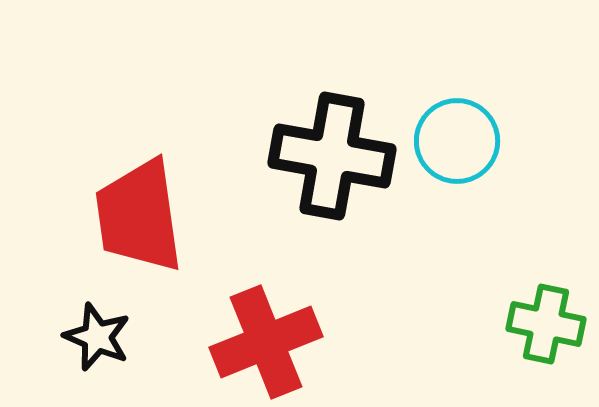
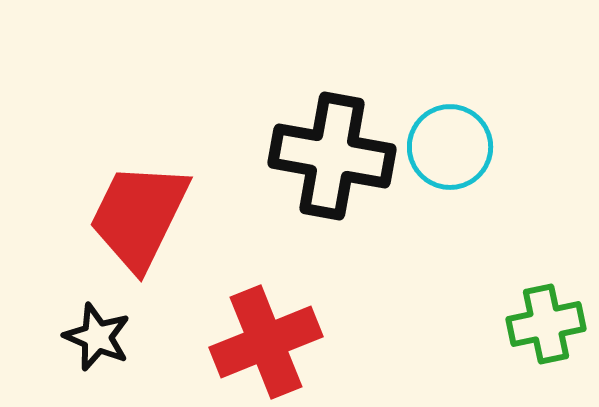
cyan circle: moved 7 px left, 6 px down
red trapezoid: rotated 34 degrees clockwise
green cross: rotated 24 degrees counterclockwise
